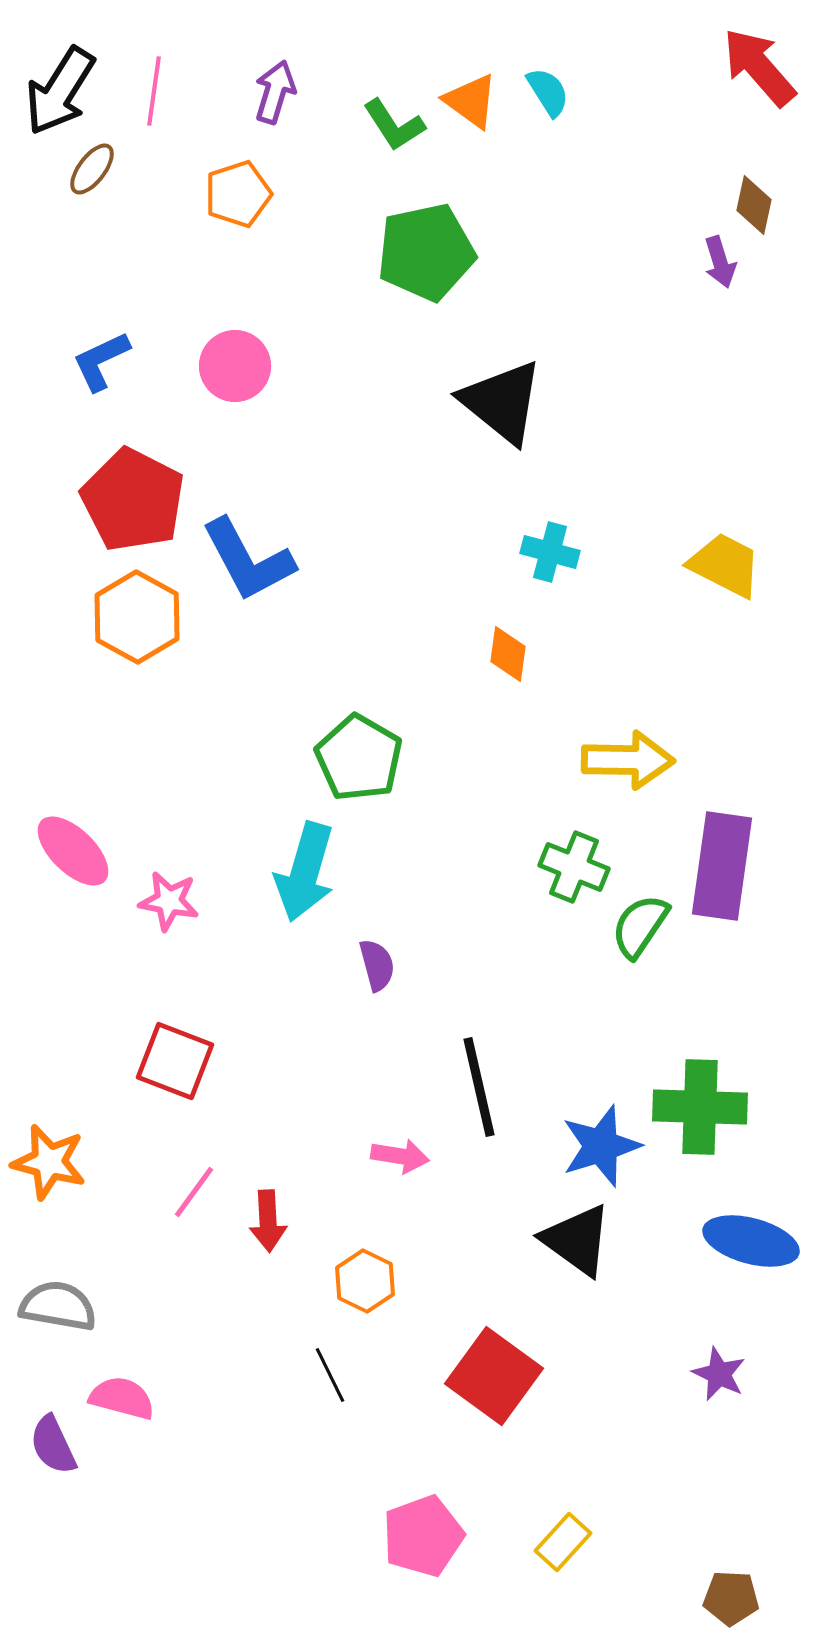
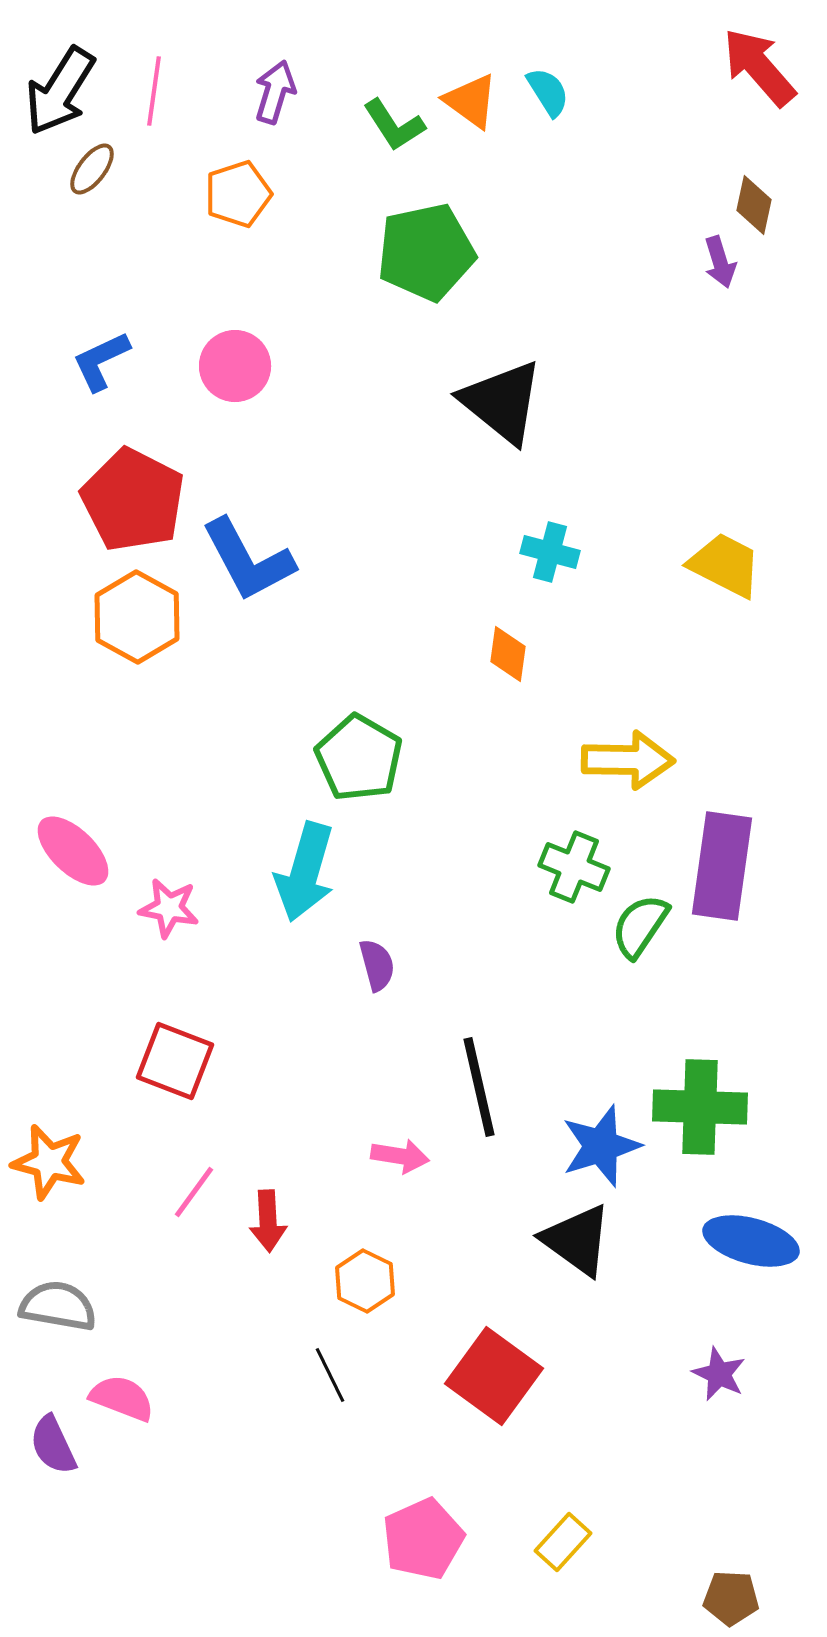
pink star at (169, 901): moved 7 px down
pink semicircle at (122, 1398): rotated 6 degrees clockwise
pink pentagon at (423, 1536): moved 3 px down; rotated 4 degrees counterclockwise
